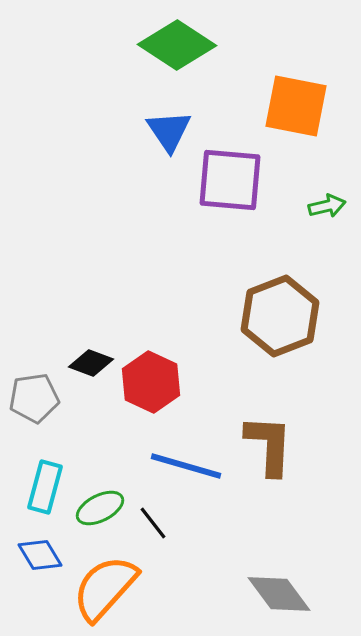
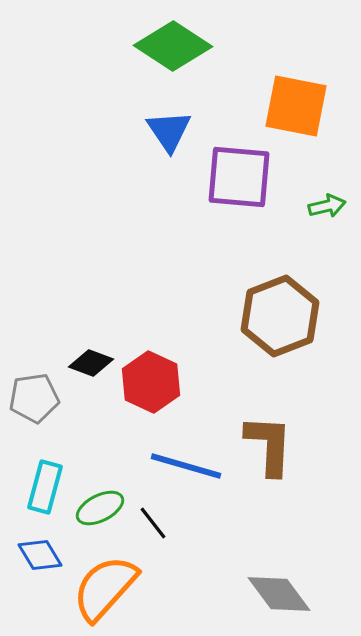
green diamond: moved 4 px left, 1 px down
purple square: moved 9 px right, 3 px up
